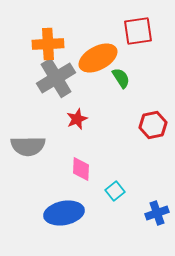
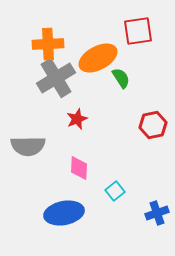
pink diamond: moved 2 px left, 1 px up
